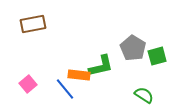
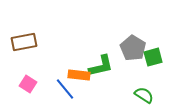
brown rectangle: moved 9 px left, 18 px down
green square: moved 4 px left, 1 px down
pink square: rotated 18 degrees counterclockwise
